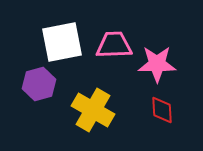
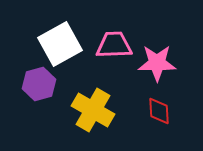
white square: moved 2 px left, 2 px down; rotated 18 degrees counterclockwise
pink star: moved 1 px up
red diamond: moved 3 px left, 1 px down
